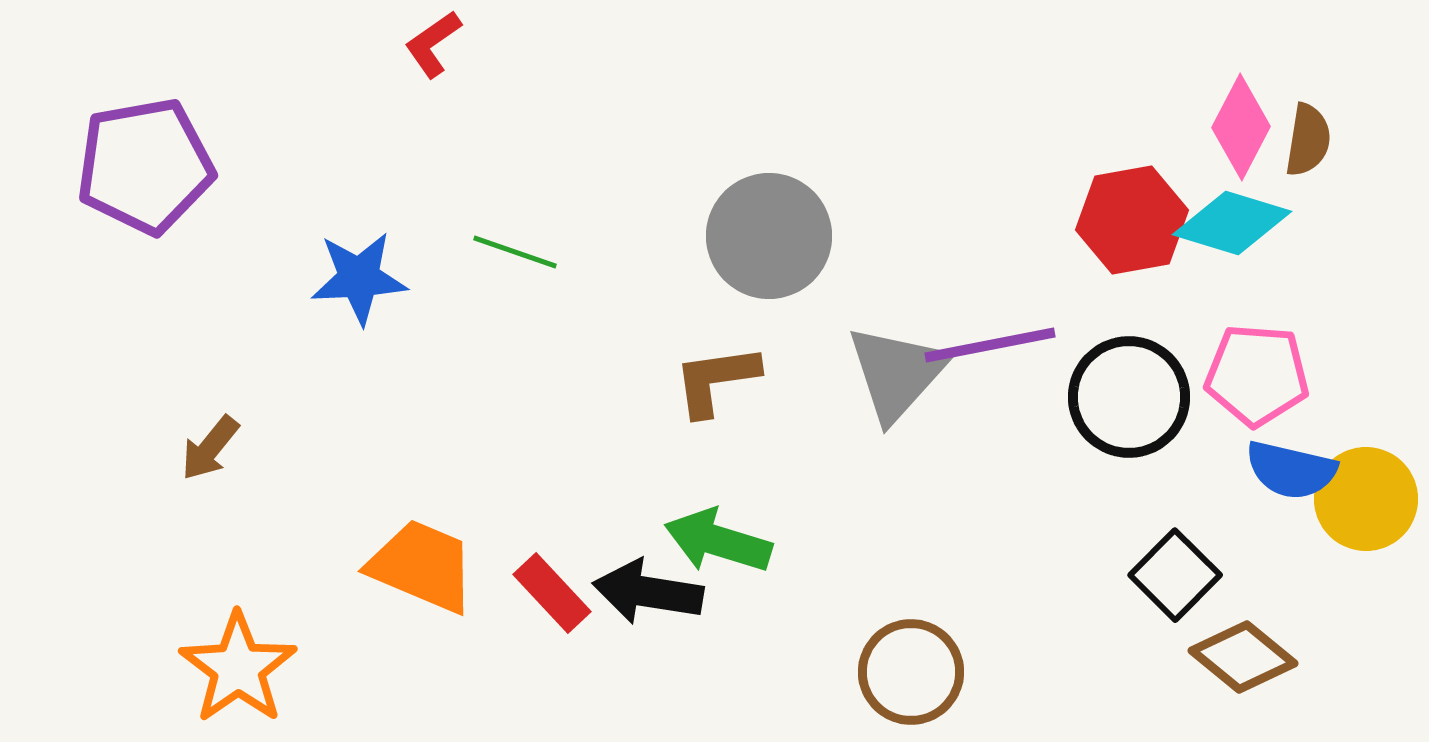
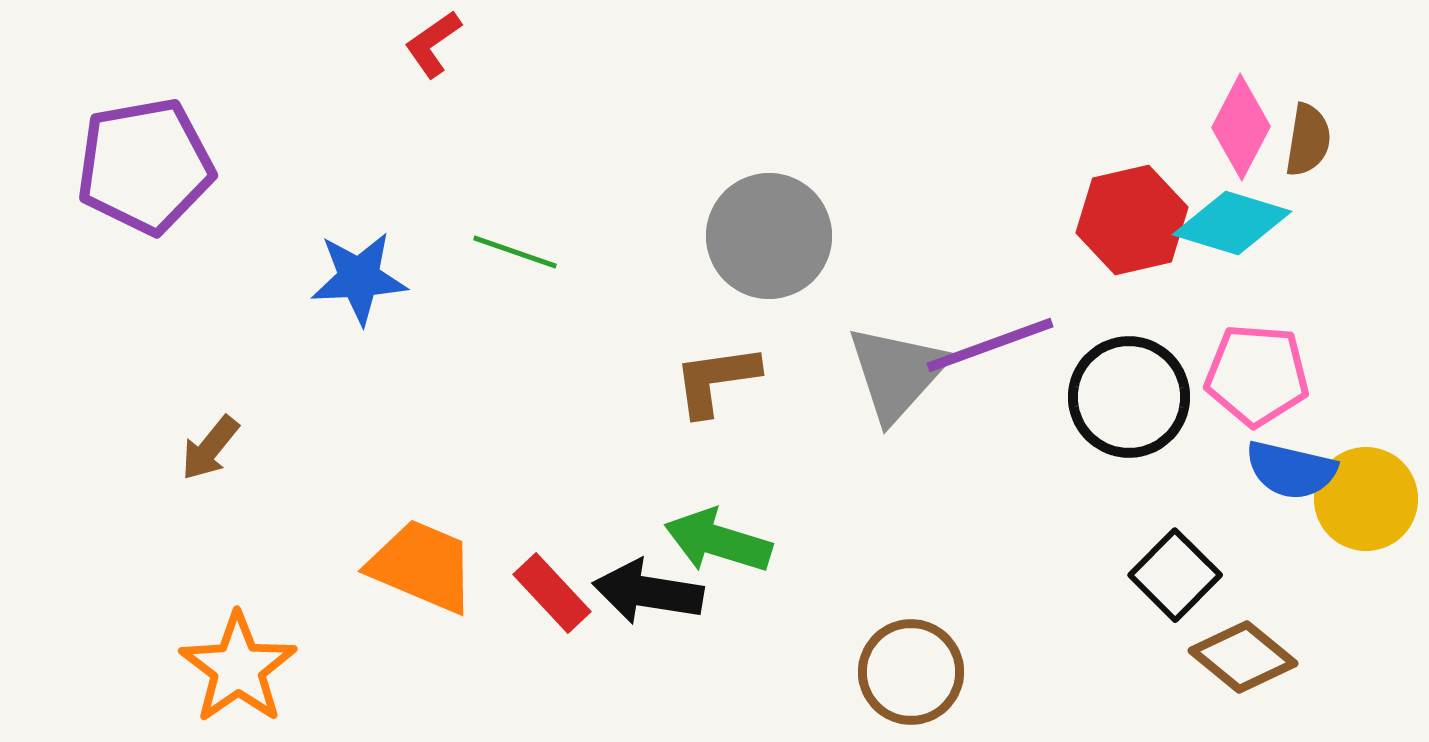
red hexagon: rotated 3 degrees counterclockwise
purple line: rotated 9 degrees counterclockwise
